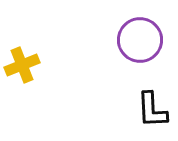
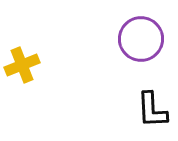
purple circle: moved 1 px right, 1 px up
